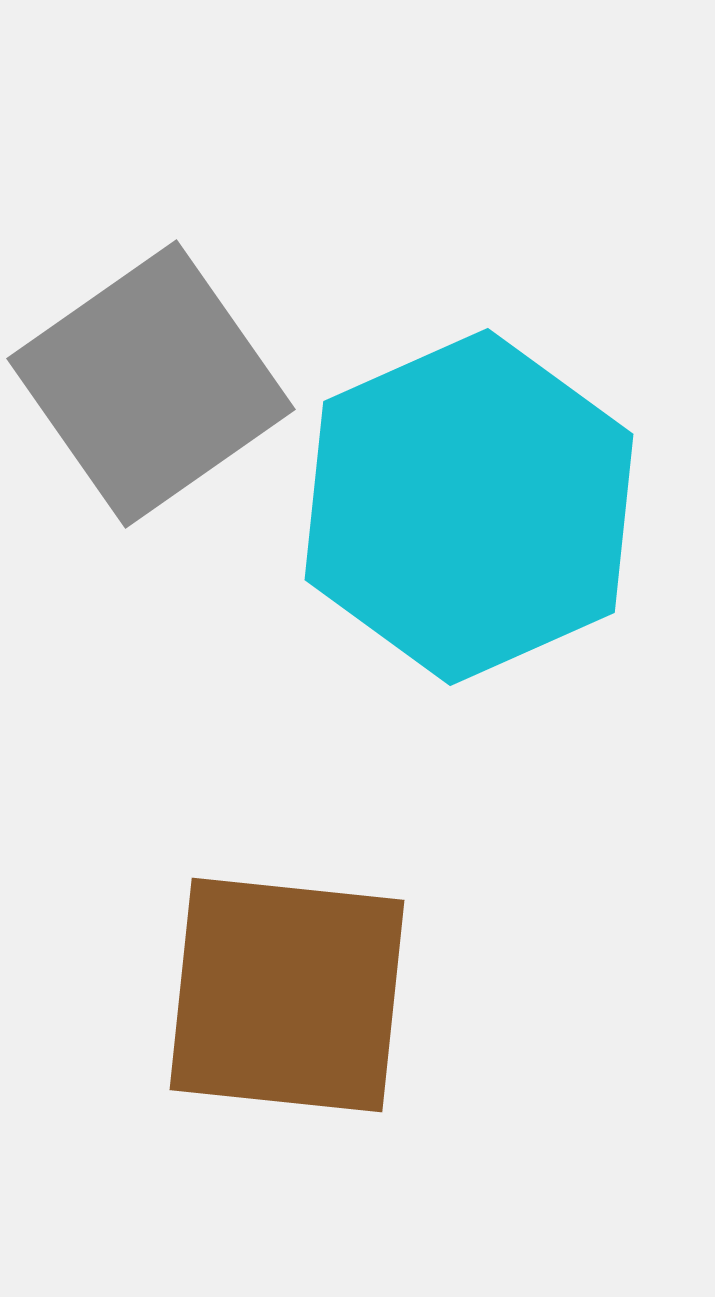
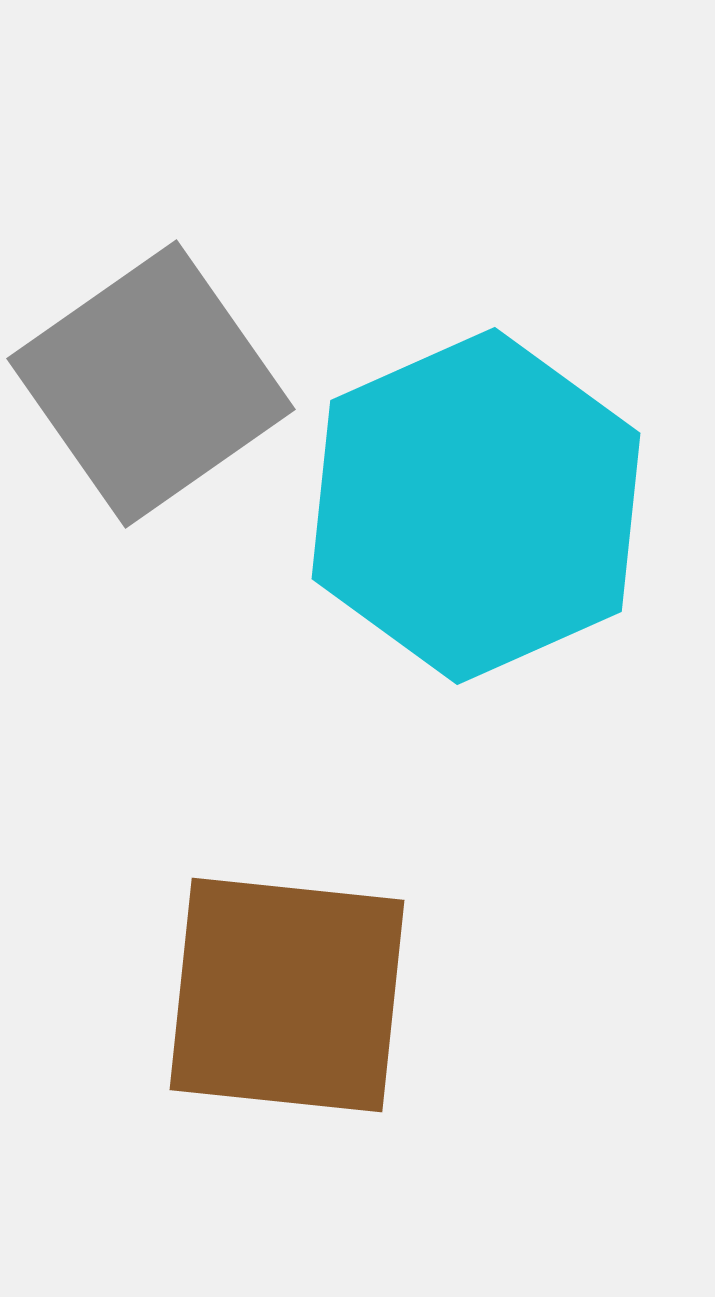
cyan hexagon: moved 7 px right, 1 px up
